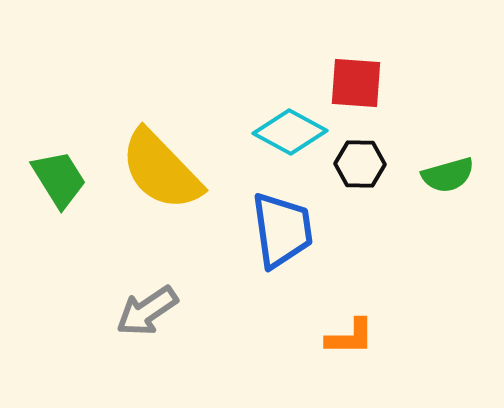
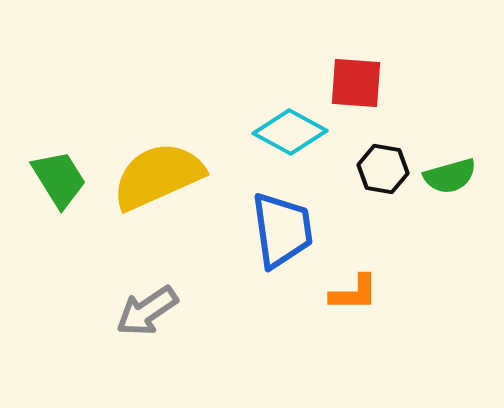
black hexagon: moved 23 px right, 5 px down; rotated 9 degrees clockwise
yellow semicircle: moved 3 px left, 6 px down; rotated 110 degrees clockwise
green semicircle: moved 2 px right, 1 px down
orange L-shape: moved 4 px right, 44 px up
